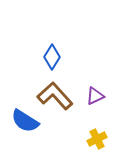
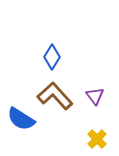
purple triangle: rotated 42 degrees counterclockwise
blue semicircle: moved 4 px left, 2 px up
yellow cross: rotated 18 degrees counterclockwise
